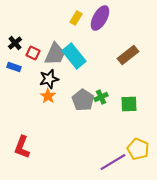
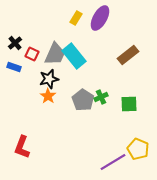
red square: moved 1 px left, 1 px down
